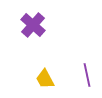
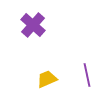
yellow trapezoid: moved 2 px right; rotated 95 degrees clockwise
